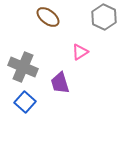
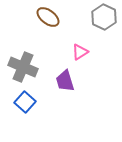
purple trapezoid: moved 5 px right, 2 px up
